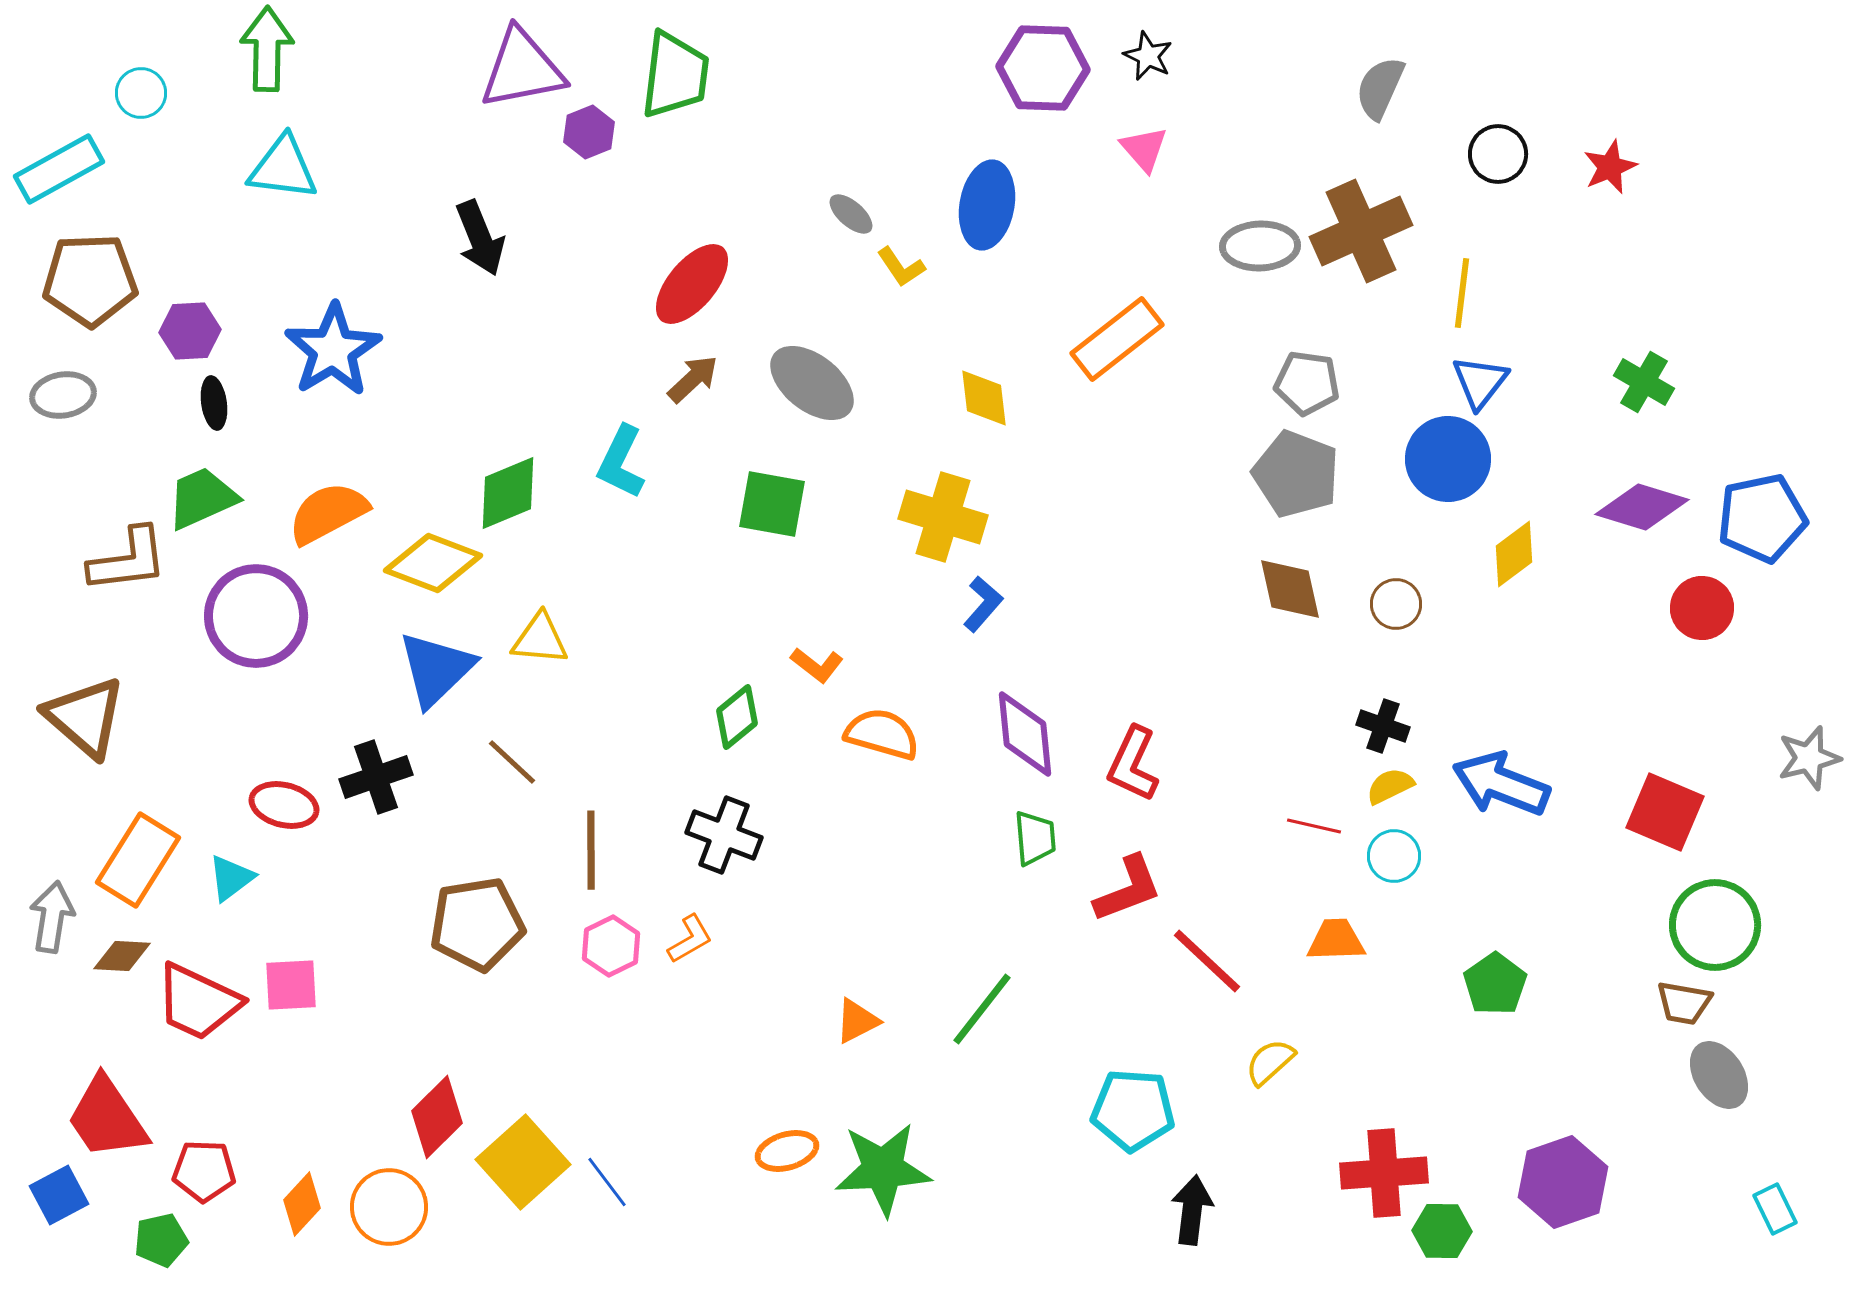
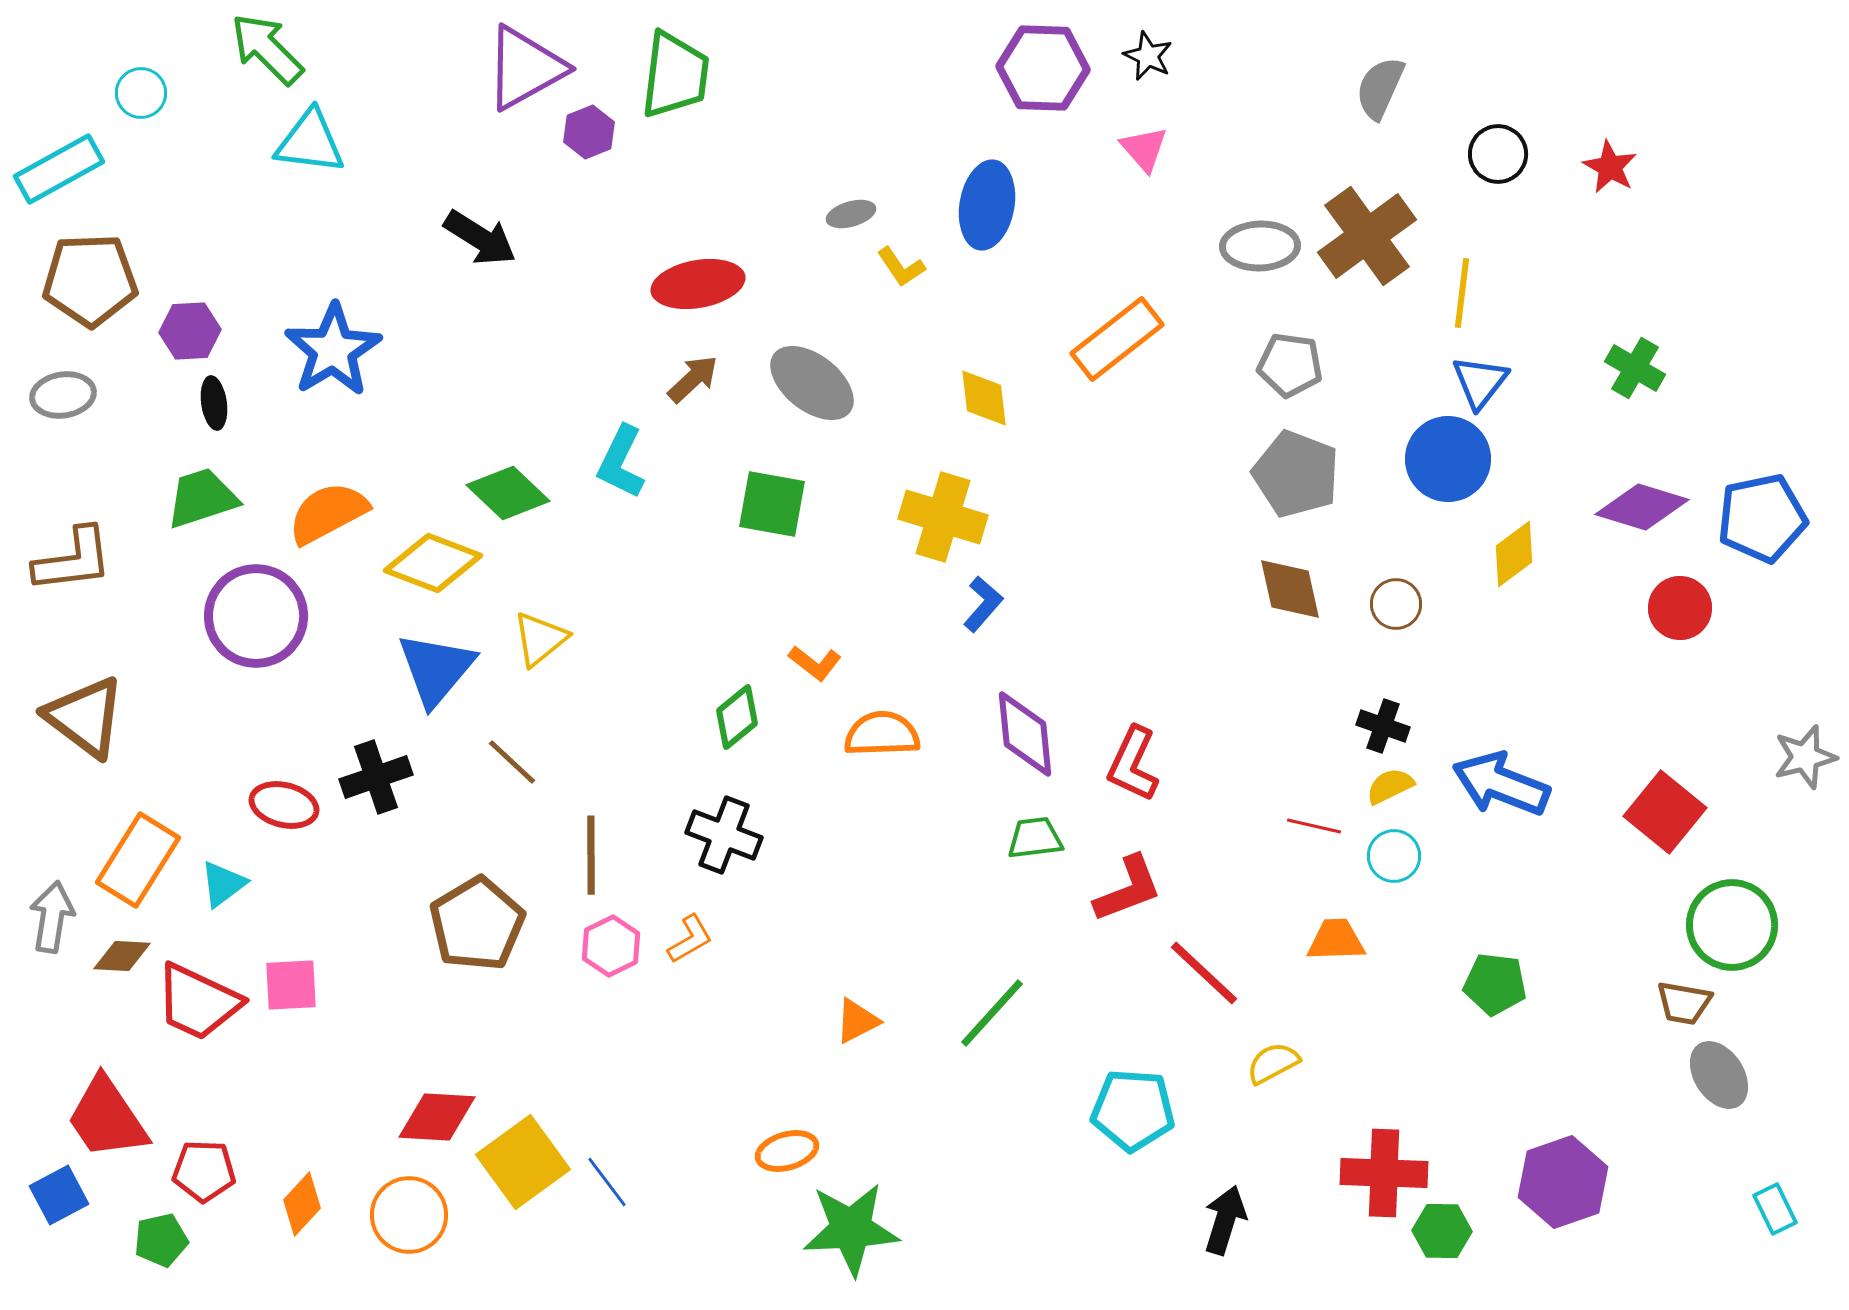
green arrow at (267, 49): rotated 46 degrees counterclockwise
purple triangle at (522, 69): moved 3 px right, 1 px up; rotated 18 degrees counterclockwise
red star at (1610, 167): rotated 20 degrees counterclockwise
cyan triangle at (283, 168): moved 27 px right, 26 px up
gray ellipse at (851, 214): rotated 57 degrees counterclockwise
brown cross at (1361, 231): moved 6 px right, 5 px down; rotated 12 degrees counterclockwise
black arrow at (480, 238): rotated 36 degrees counterclockwise
red ellipse at (692, 284): moved 6 px right; rotated 40 degrees clockwise
green cross at (1644, 382): moved 9 px left, 14 px up
gray pentagon at (1307, 383): moved 17 px left, 18 px up
green diamond at (508, 493): rotated 66 degrees clockwise
green trapezoid at (202, 498): rotated 6 degrees clockwise
brown L-shape at (128, 560): moved 55 px left
red circle at (1702, 608): moved 22 px left
yellow triangle at (540, 639): rotated 44 degrees counterclockwise
orange L-shape at (817, 665): moved 2 px left, 2 px up
blue triangle at (436, 669): rotated 6 degrees counterclockwise
brown triangle at (85, 717): rotated 4 degrees counterclockwise
orange semicircle at (882, 734): rotated 18 degrees counterclockwise
gray star at (1809, 758): moved 4 px left, 1 px up
red square at (1665, 812): rotated 16 degrees clockwise
green trapezoid at (1035, 838): rotated 92 degrees counterclockwise
brown line at (591, 850): moved 5 px down
cyan triangle at (231, 878): moved 8 px left, 6 px down
brown pentagon at (477, 924): rotated 22 degrees counterclockwise
green circle at (1715, 925): moved 17 px right
red line at (1207, 961): moved 3 px left, 12 px down
green pentagon at (1495, 984): rotated 30 degrees counterclockwise
green line at (982, 1009): moved 10 px right, 4 px down; rotated 4 degrees clockwise
yellow semicircle at (1270, 1062): moved 3 px right, 1 px down; rotated 14 degrees clockwise
red diamond at (437, 1117): rotated 48 degrees clockwise
yellow square at (523, 1162): rotated 6 degrees clockwise
green star at (883, 1169): moved 32 px left, 60 px down
red cross at (1384, 1173): rotated 6 degrees clockwise
orange circle at (389, 1207): moved 20 px right, 8 px down
black arrow at (1192, 1210): moved 33 px right, 10 px down; rotated 10 degrees clockwise
